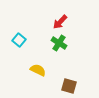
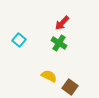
red arrow: moved 2 px right, 1 px down
yellow semicircle: moved 11 px right, 6 px down
brown square: moved 1 px right, 1 px down; rotated 21 degrees clockwise
